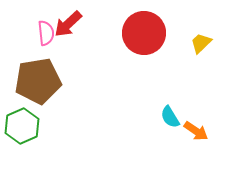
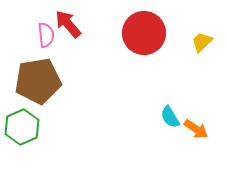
red arrow: rotated 92 degrees clockwise
pink semicircle: moved 2 px down
yellow trapezoid: moved 1 px right, 1 px up
green hexagon: moved 1 px down
orange arrow: moved 2 px up
